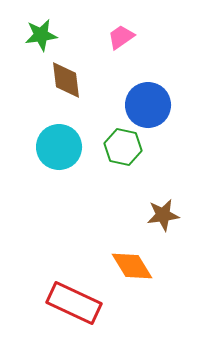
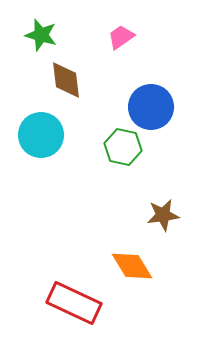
green star: rotated 24 degrees clockwise
blue circle: moved 3 px right, 2 px down
cyan circle: moved 18 px left, 12 px up
